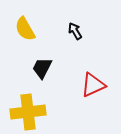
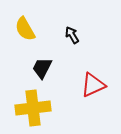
black arrow: moved 3 px left, 4 px down
yellow cross: moved 5 px right, 4 px up
